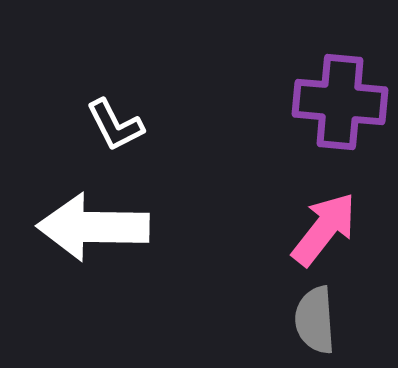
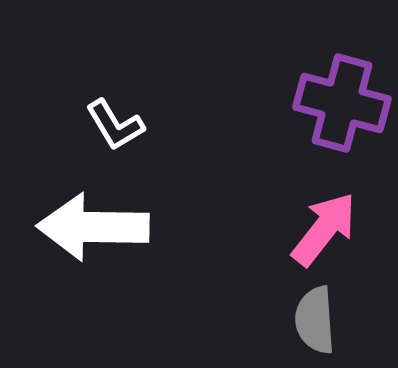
purple cross: moved 2 px right, 1 px down; rotated 10 degrees clockwise
white L-shape: rotated 4 degrees counterclockwise
